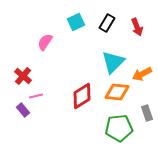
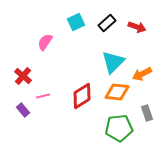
black rectangle: rotated 18 degrees clockwise
red arrow: rotated 48 degrees counterclockwise
pink line: moved 7 px right
